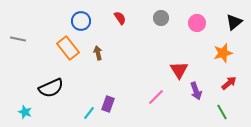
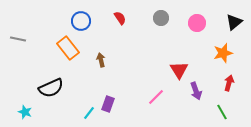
brown arrow: moved 3 px right, 7 px down
red arrow: rotated 35 degrees counterclockwise
